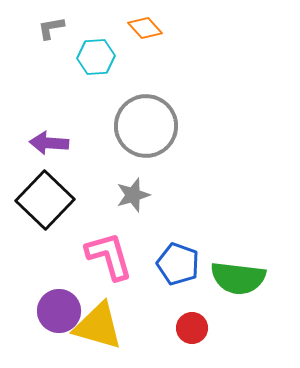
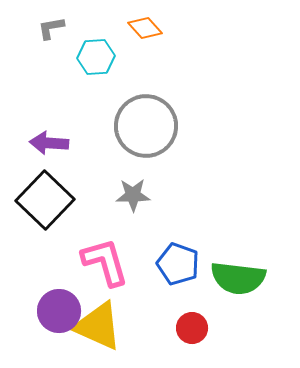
gray star: rotated 16 degrees clockwise
pink L-shape: moved 4 px left, 6 px down
yellow triangle: rotated 8 degrees clockwise
